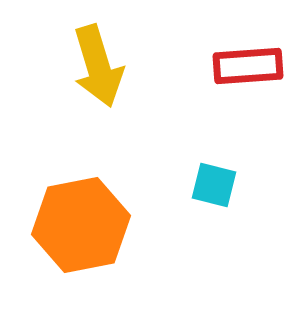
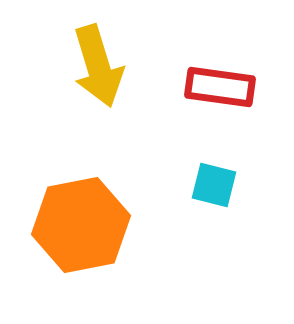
red rectangle: moved 28 px left, 21 px down; rotated 12 degrees clockwise
